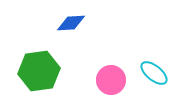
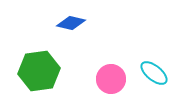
blue diamond: rotated 16 degrees clockwise
pink circle: moved 1 px up
